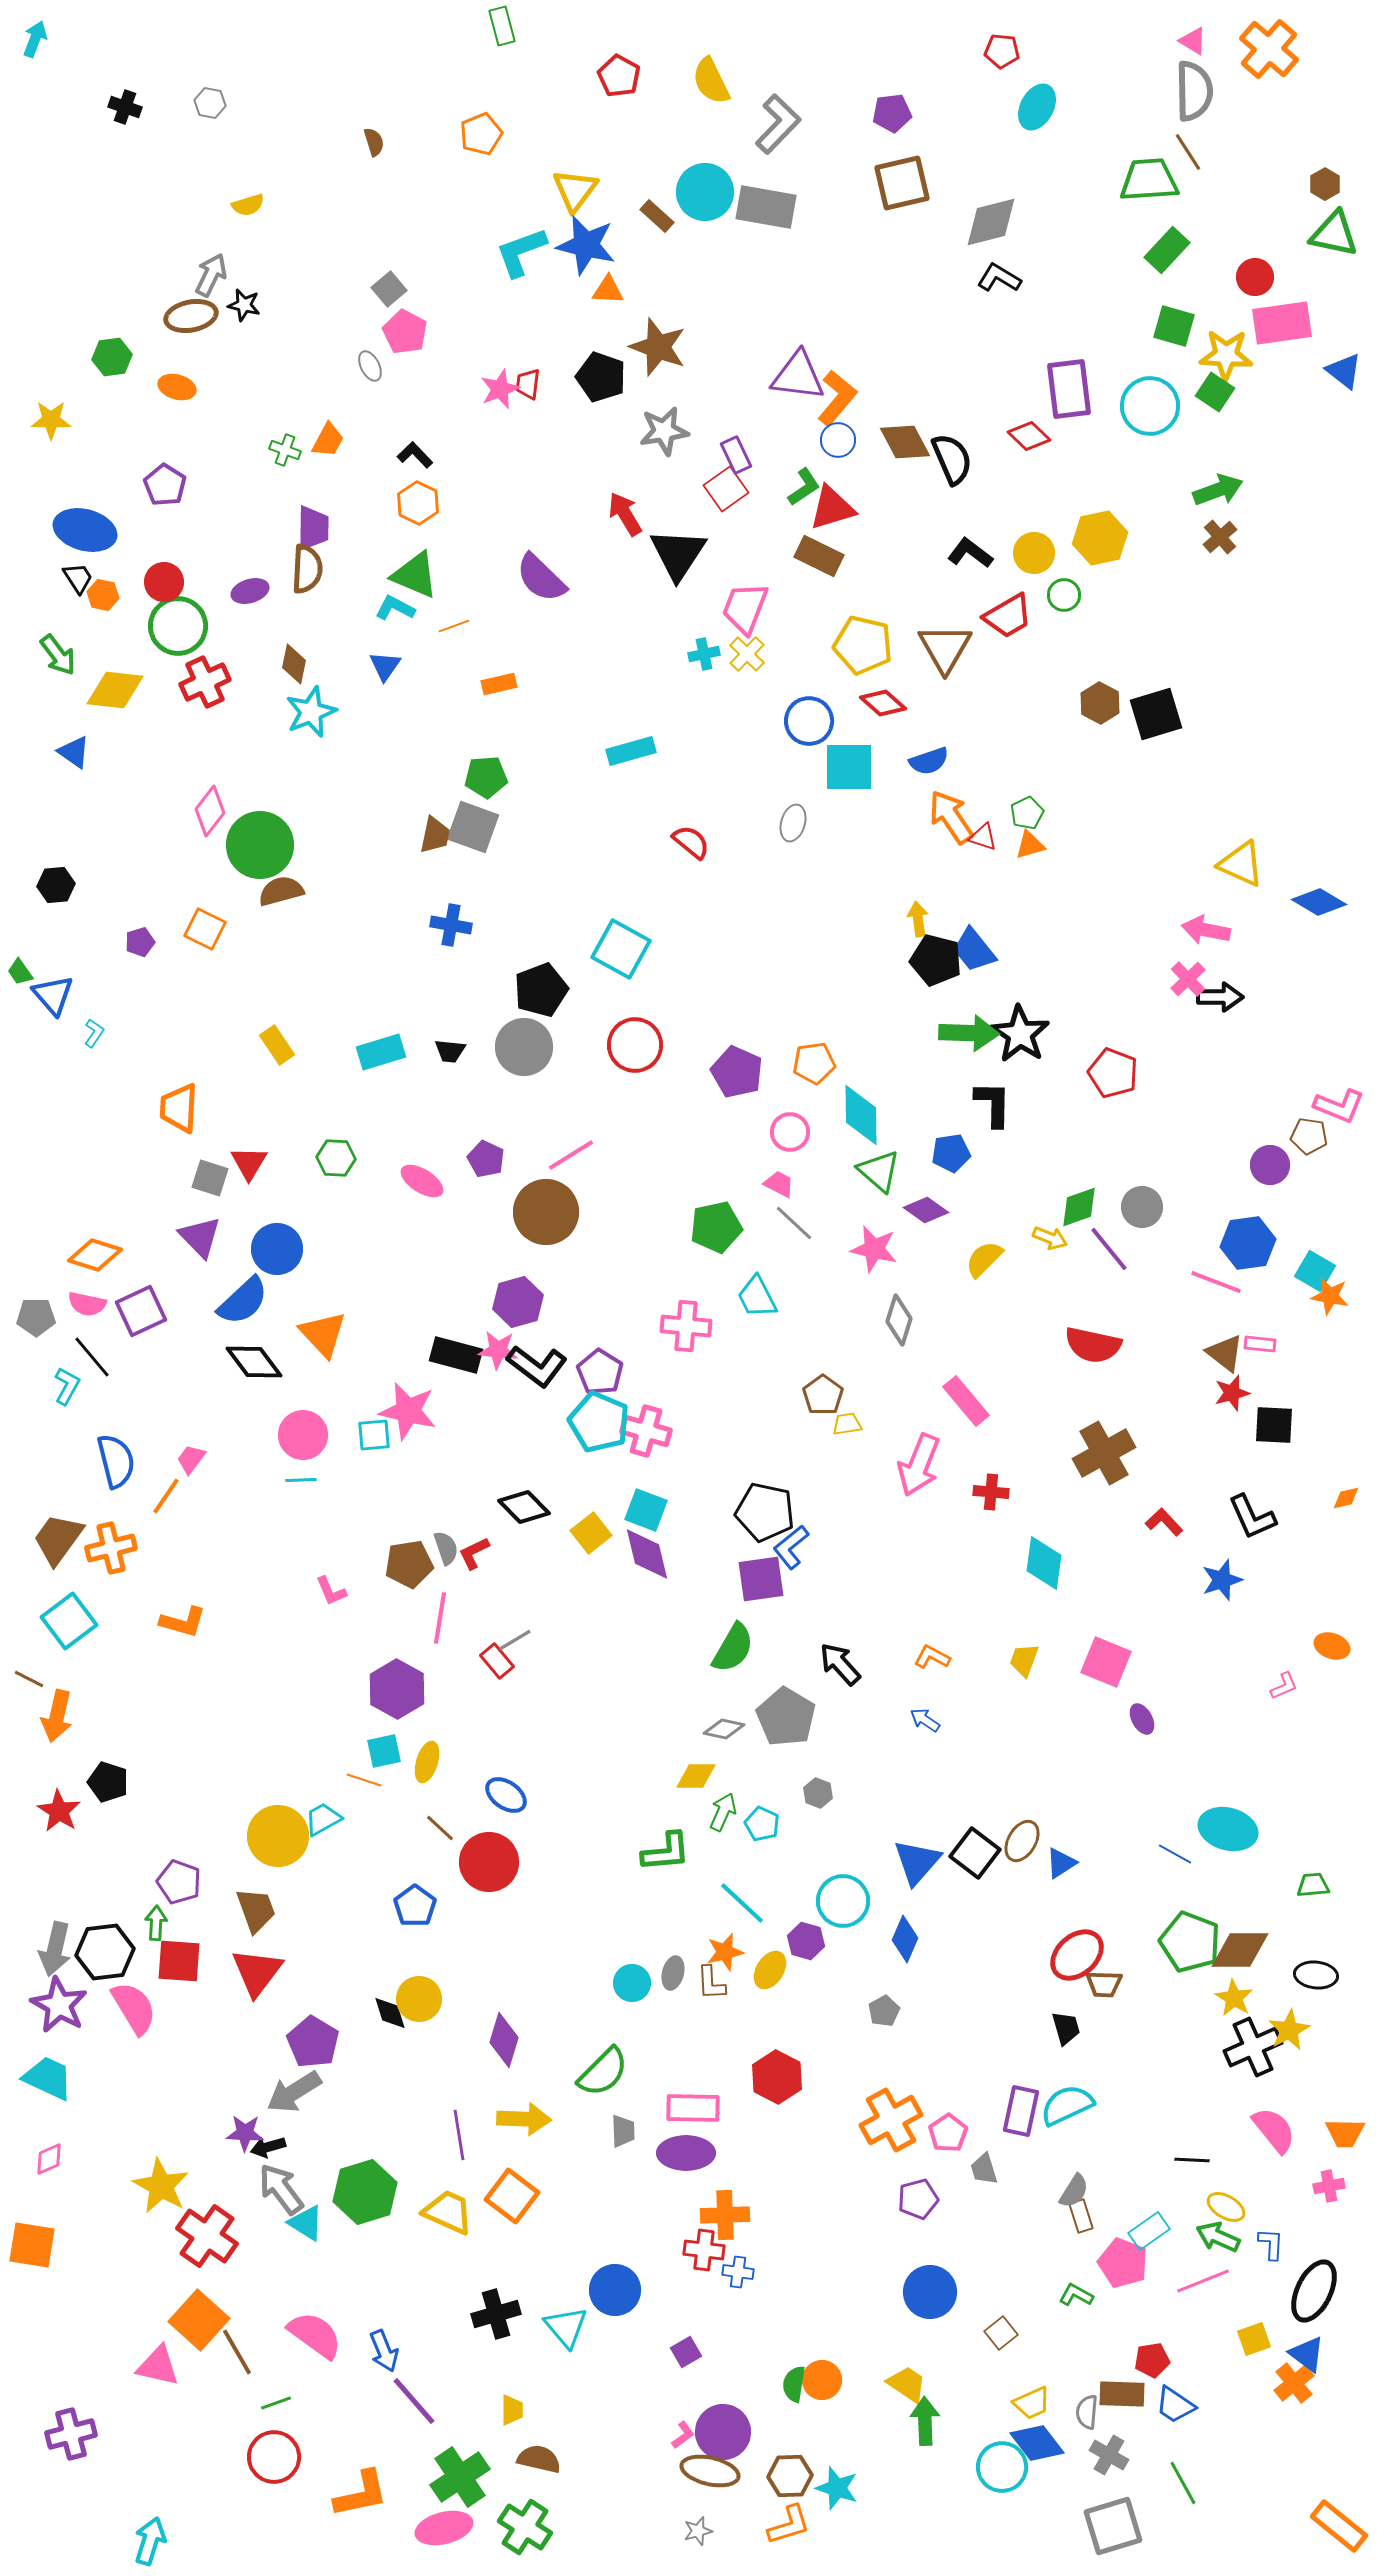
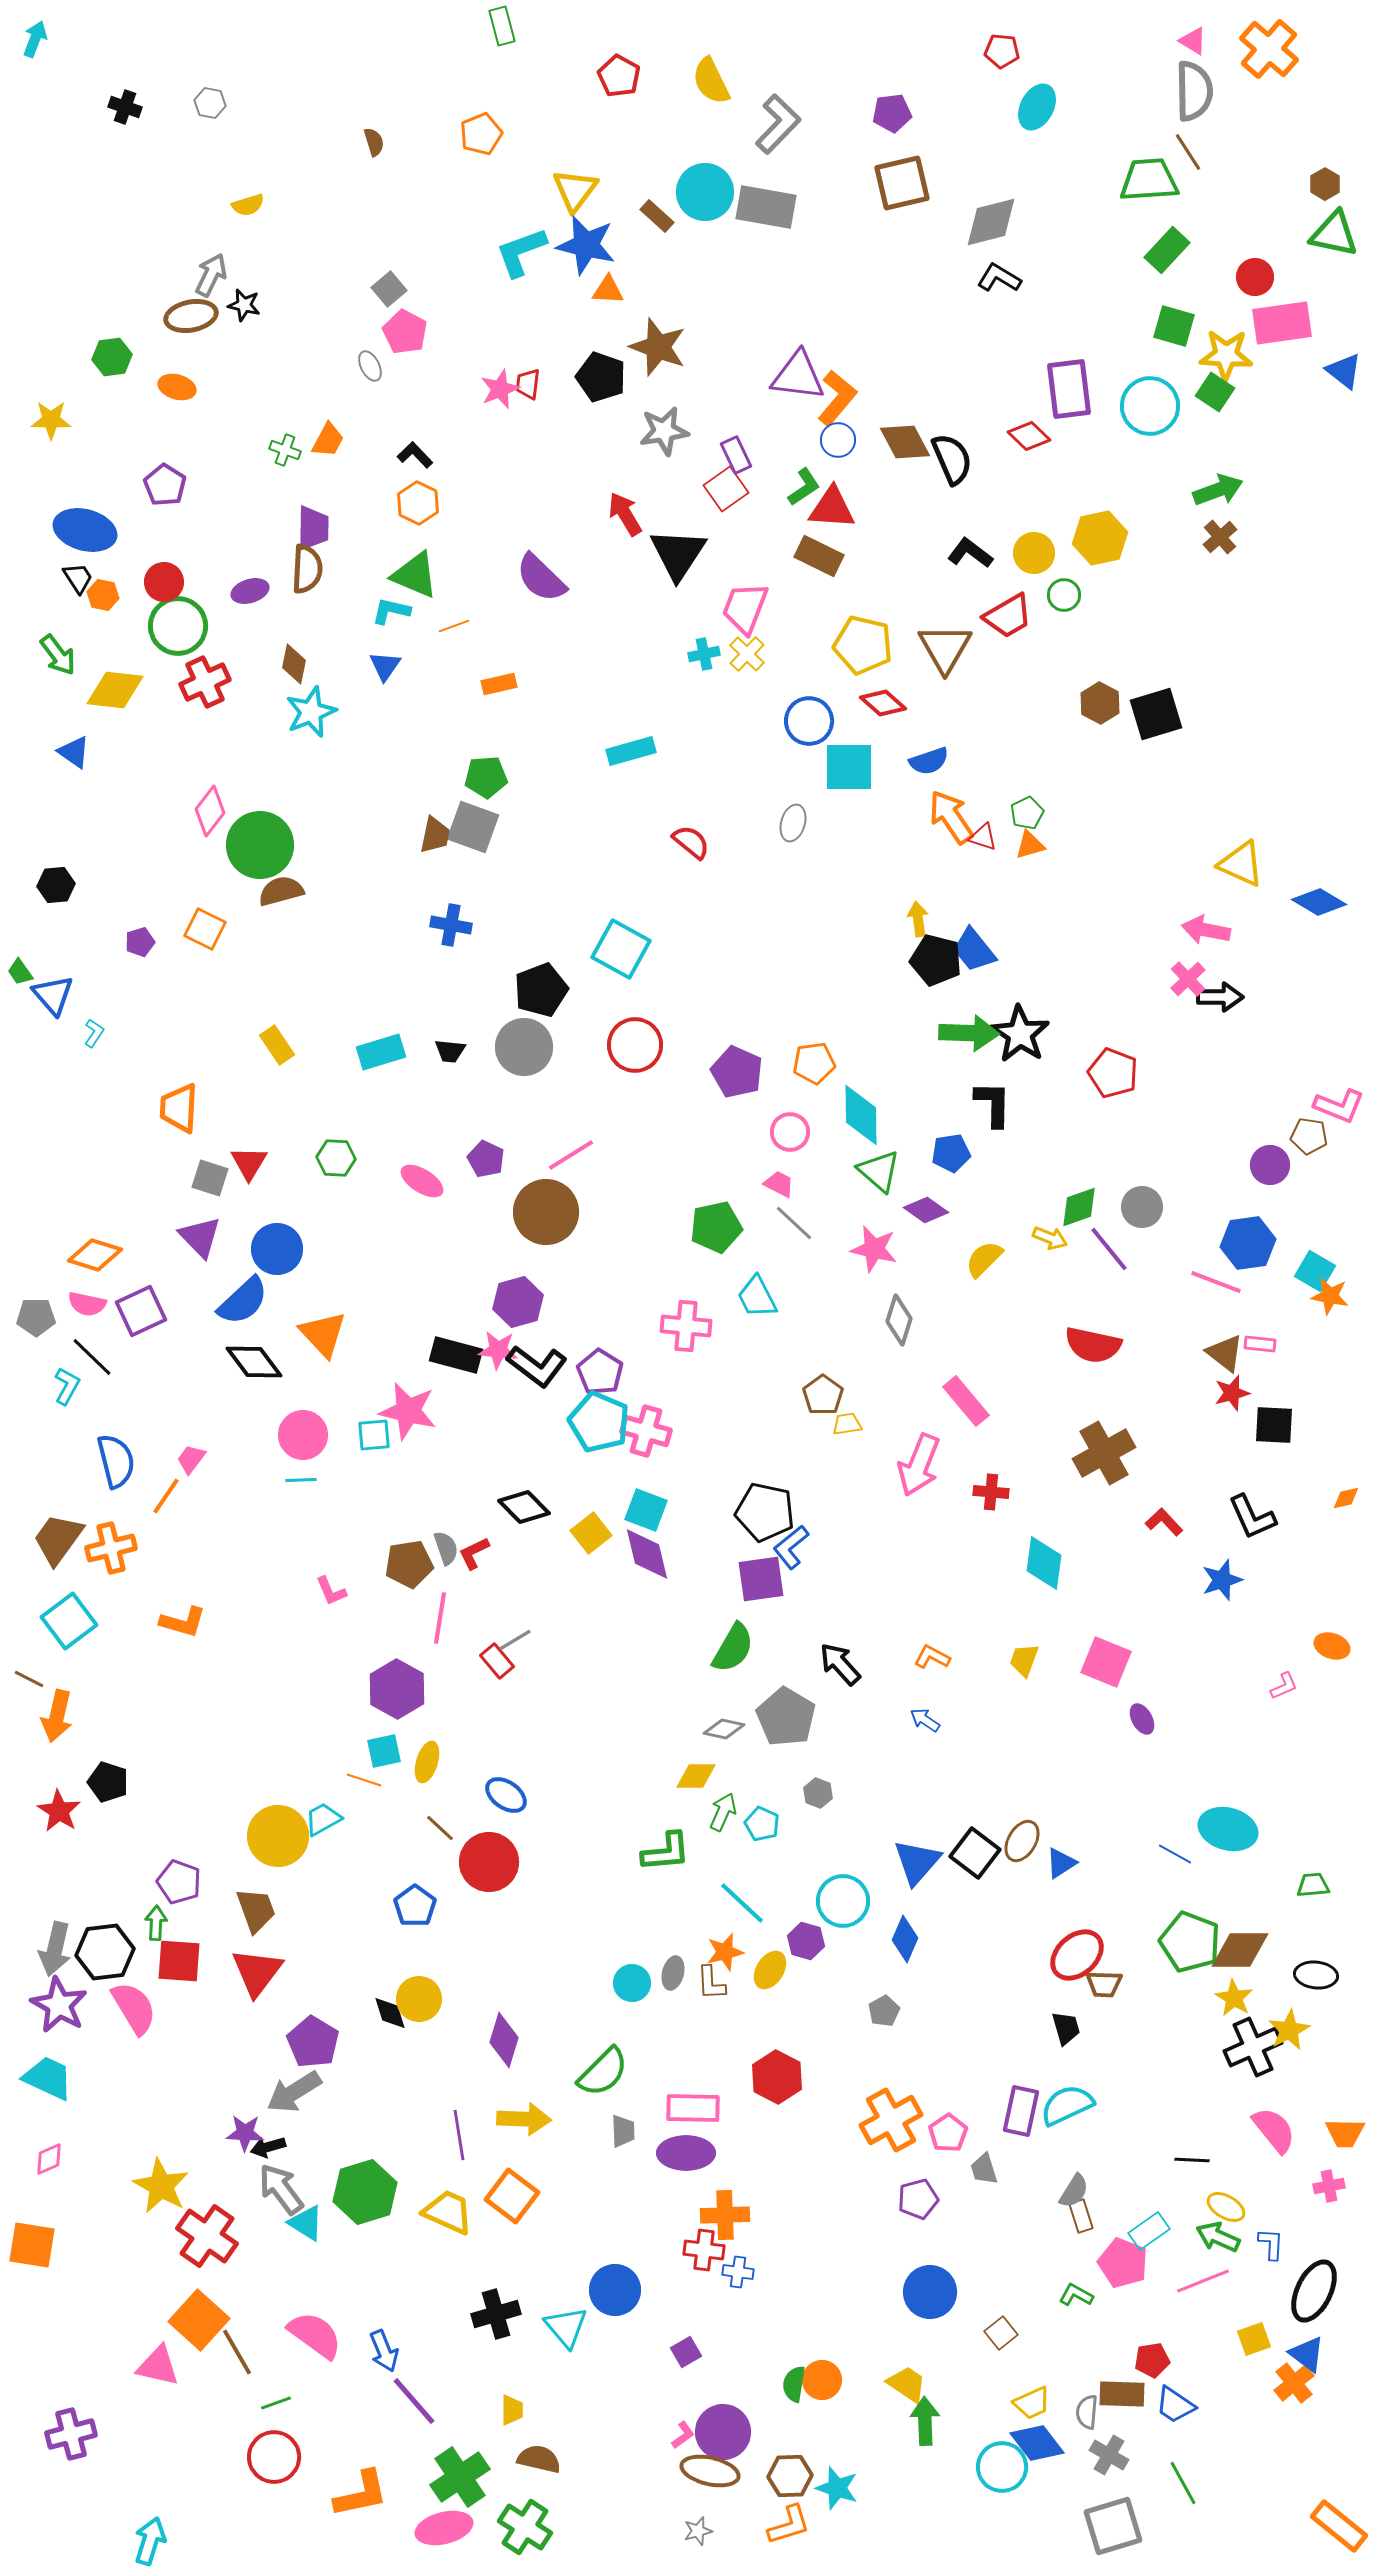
red triangle at (832, 508): rotated 21 degrees clockwise
cyan L-shape at (395, 608): moved 4 px left, 3 px down; rotated 15 degrees counterclockwise
black line at (92, 1357): rotated 6 degrees counterclockwise
